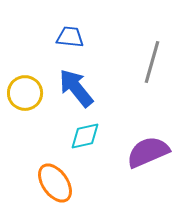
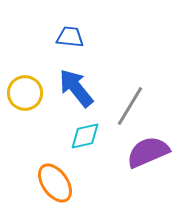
gray line: moved 22 px left, 44 px down; rotated 15 degrees clockwise
